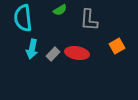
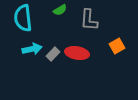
cyan arrow: rotated 114 degrees counterclockwise
